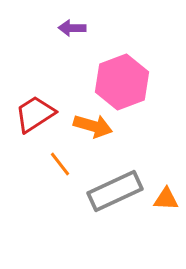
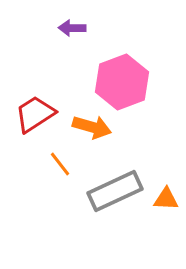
orange arrow: moved 1 px left, 1 px down
